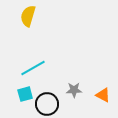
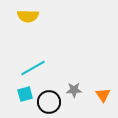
yellow semicircle: rotated 105 degrees counterclockwise
orange triangle: rotated 28 degrees clockwise
black circle: moved 2 px right, 2 px up
